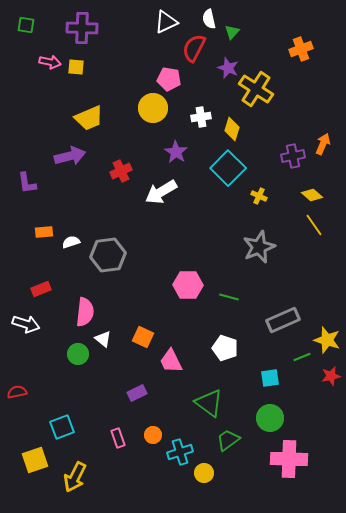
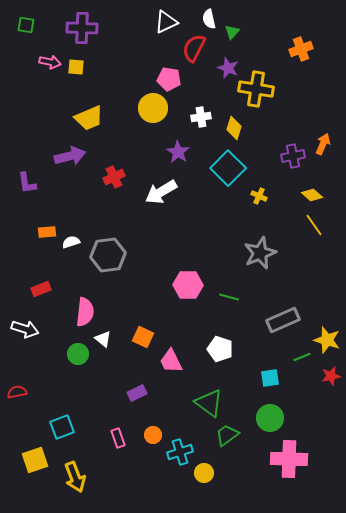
yellow cross at (256, 89): rotated 24 degrees counterclockwise
yellow diamond at (232, 129): moved 2 px right, 1 px up
purple star at (176, 152): moved 2 px right
red cross at (121, 171): moved 7 px left, 6 px down
orange rectangle at (44, 232): moved 3 px right
gray star at (259, 247): moved 1 px right, 6 px down
white arrow at (26, 324): moved 1 px left, 5 px down
white pentagon at (225, 348): moved 5 px left, 1 px down
green trapezoid at (228, 440): moved 1 px left, 5 px up
yellow arrow at (75, 477): rotated 48 degrees counterclockwise
